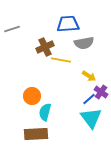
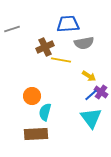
blue line: moved 2 px right, 4 px up
